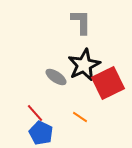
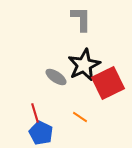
gray L-shape: moved 3 px up
red line: rotated 24 degrees clockwise
